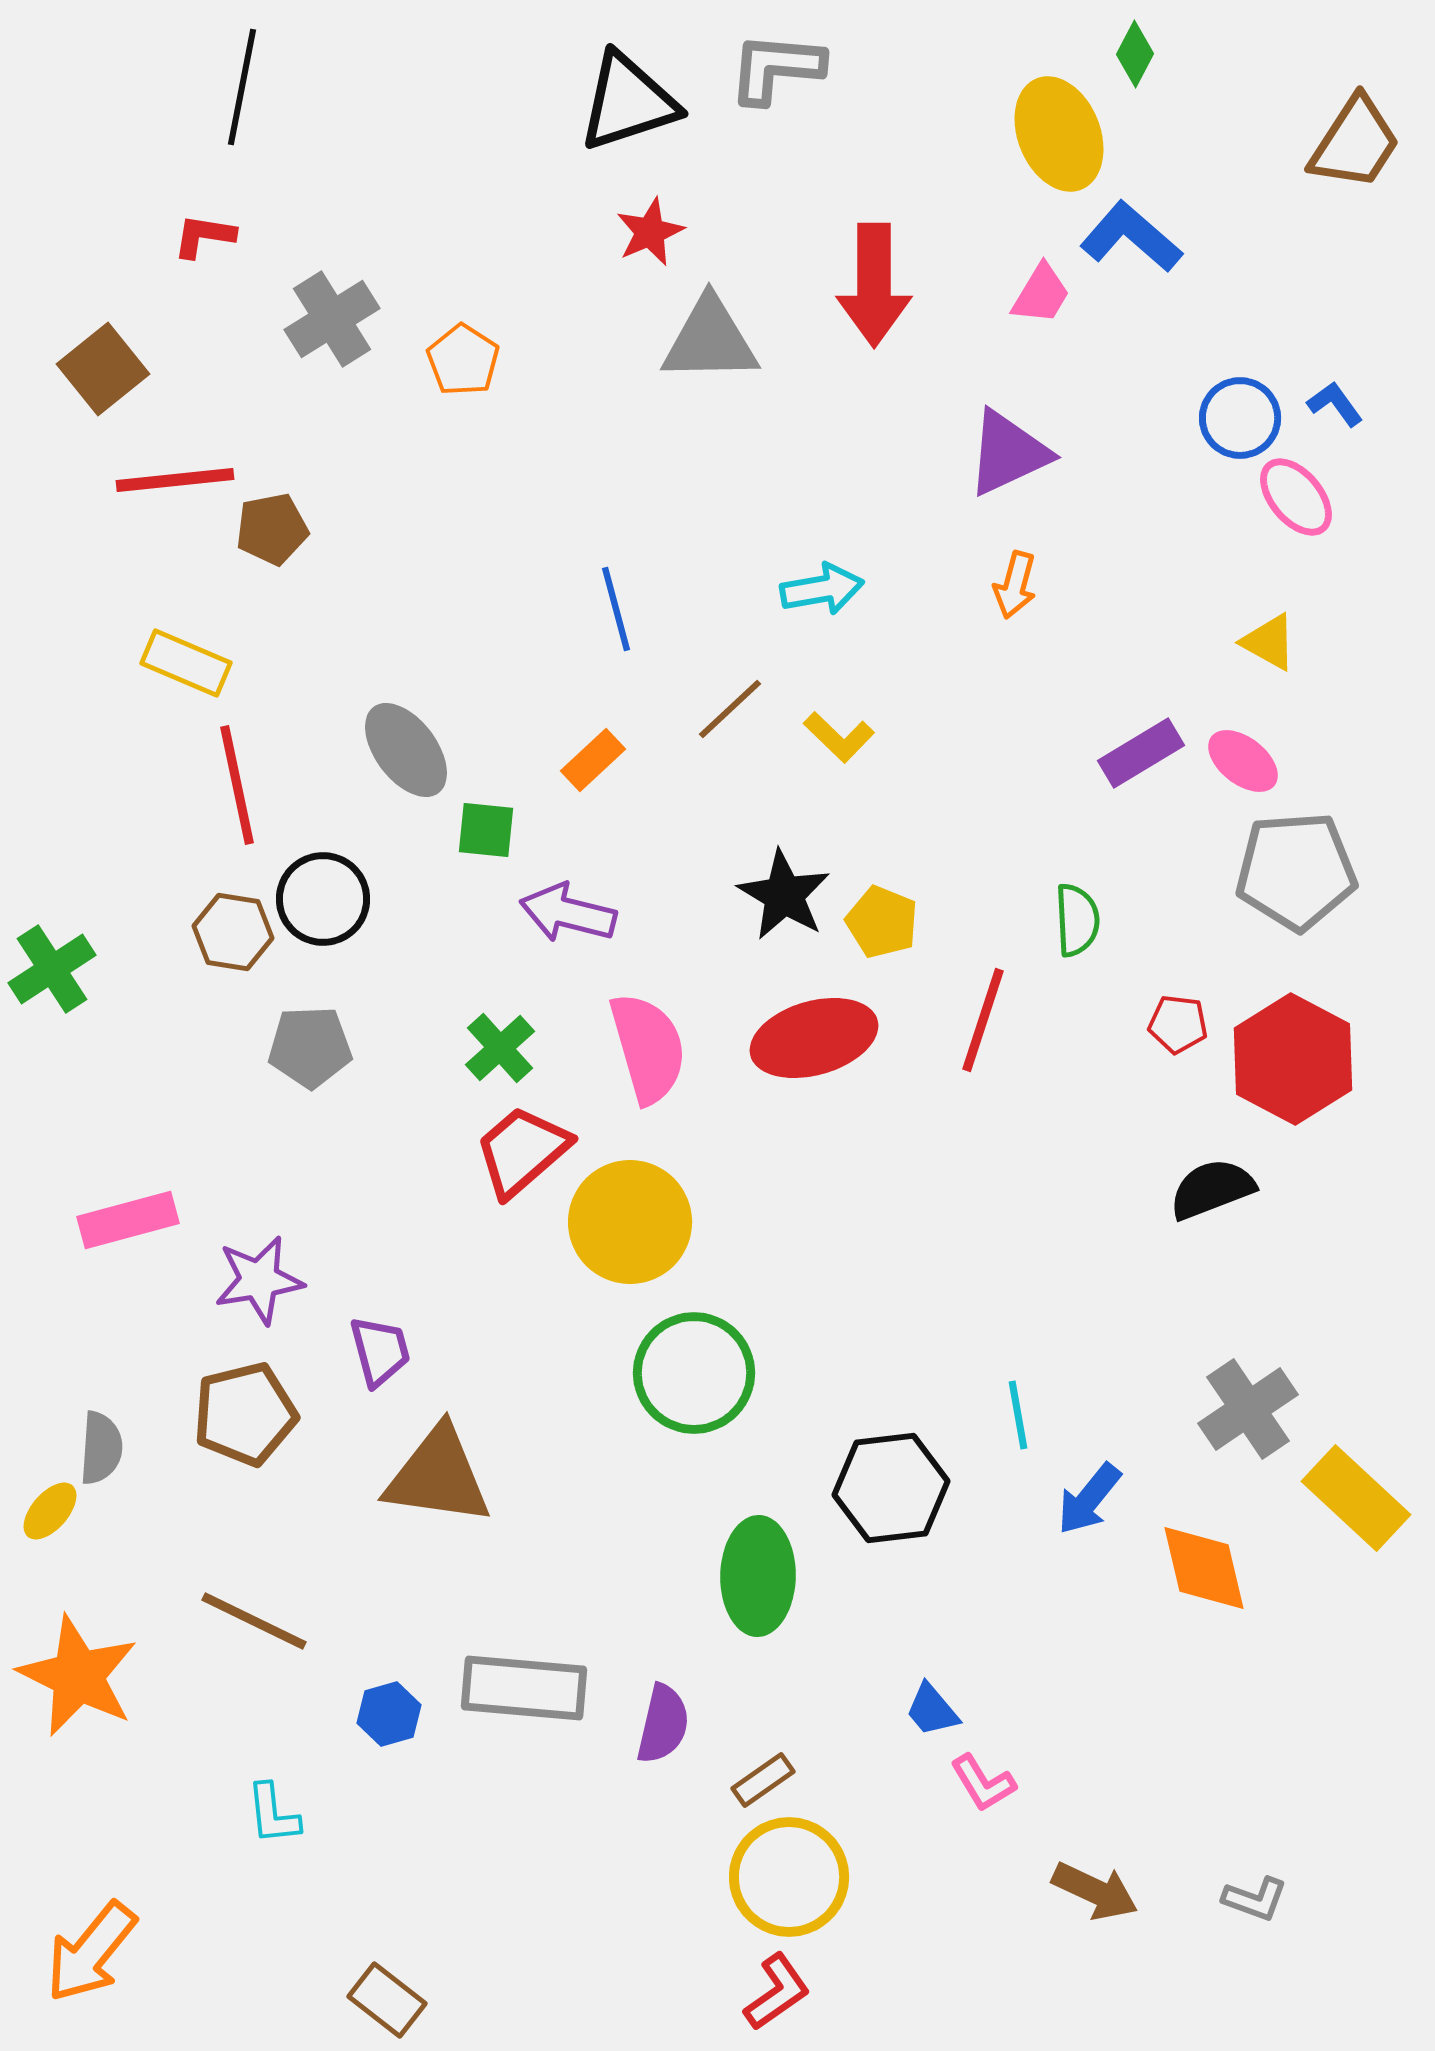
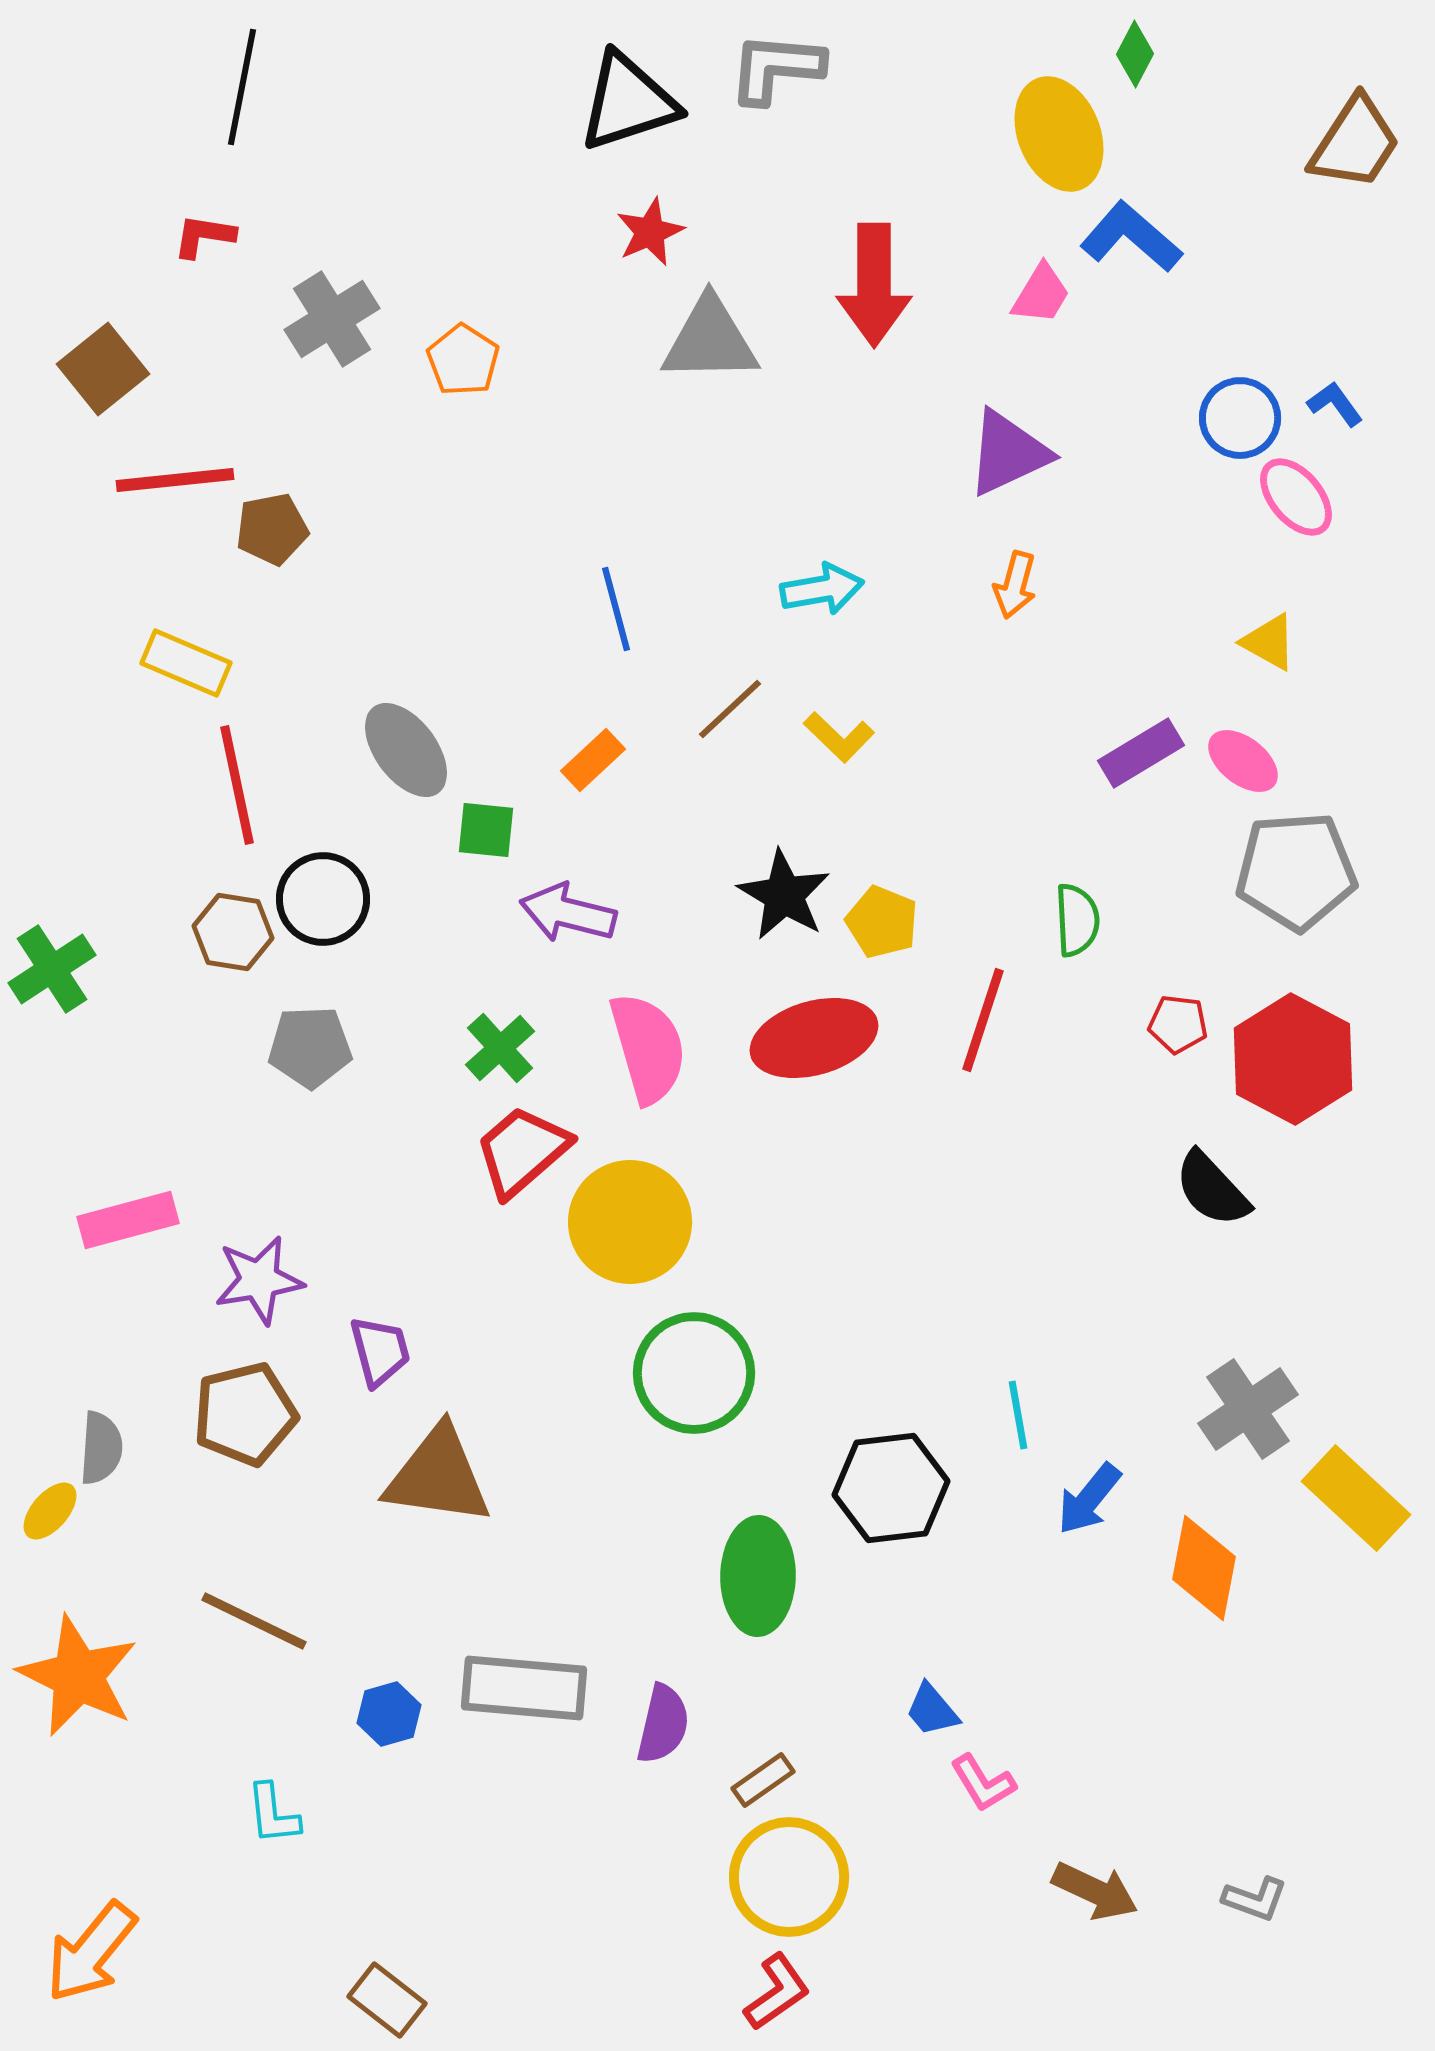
black semicircle at (1212, 1189): rotated 112 degrees counterclockwise
orange diamond at (1204, 1568): rotated 24 degrees clockwise
